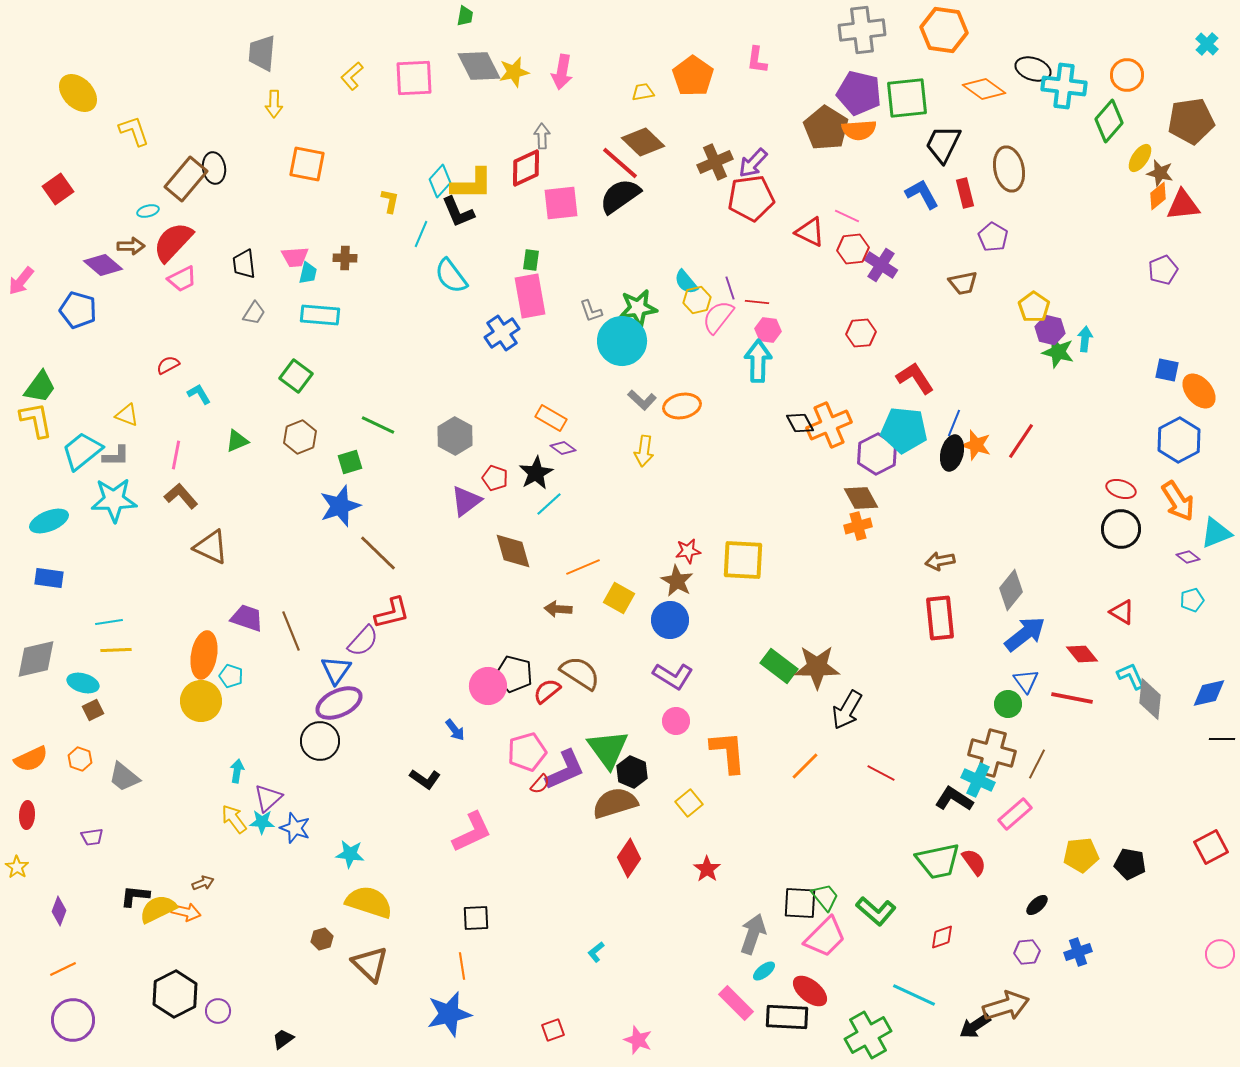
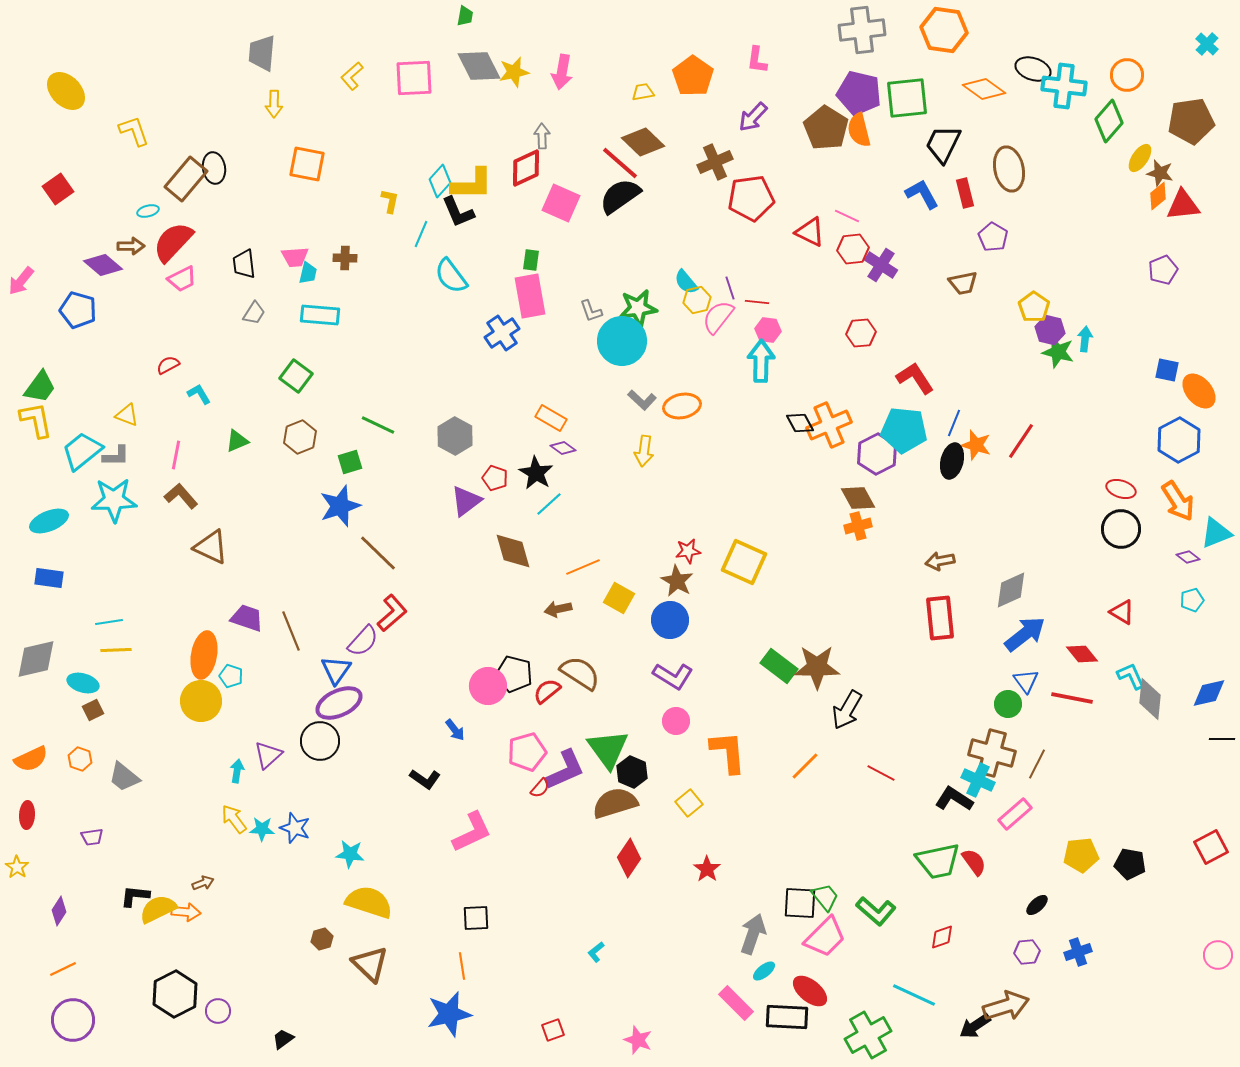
yellow ellipse at (78, 93): moved 12 px left, 2 px up
orange semicircle at (859, 130): rotated 80 degrees clockwise
purple arrow at (753, 163): moved 46 px up
pink square at (561, 203): rotated 30 degrees clockwise
cyan arrow at (758, 361): moved 3 px right
black ellipse at (952, 453): moved 8 px down
black star at (536, 473): rotated 12 degrees counterclockwise
brown diamond at (861, 498): moved 3 px left
yellow square at (743, 560): moved 1 px right, 2 px down; rotated 21 degrees clockwise
gray diamond at (1011, 590): rotated 27 degrees clockwise
brown arrow at (558, 609): rotated 16 degrees counterclockwise
red L-shape at (392, 613): rotated 27 degrees counterclockwise
red semicircle at (540, 784): moved 4 px down
purple triangle at (268, 798): moved 43 px up
cyan star at (262, 822): moved 7 px down
purple diamond at (59, 911): rotated 12 degrees clockwise
orange arrow at (186, 912): rotated 8 degrees counterclockwise
pink circle at (1220, 954): moved 2 px left, 1 px down
